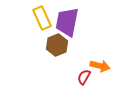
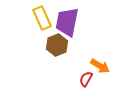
orange arrow: rotated 18 degrees clockwise
red semicircle: moved 2 px right, 2 px down
